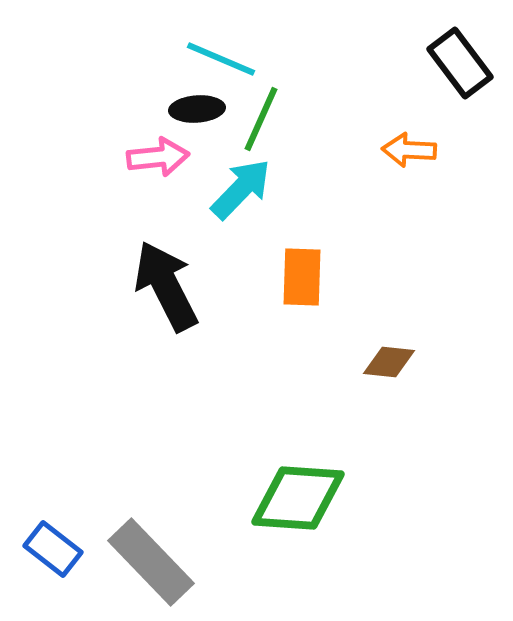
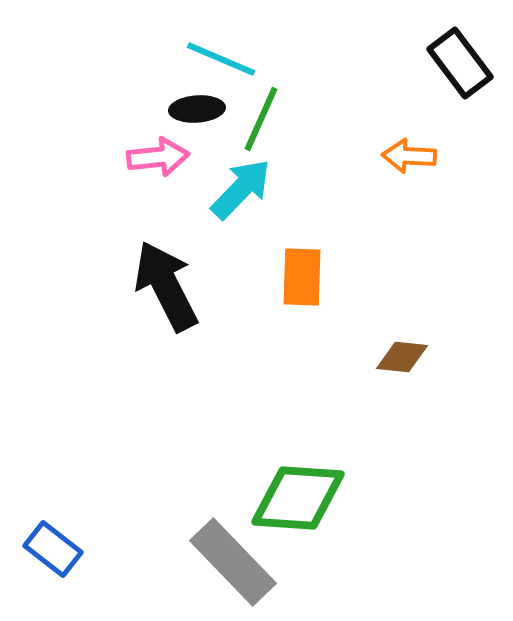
orange arrow: moved 6 px down
brown diamond: moved 13 px right, 5 px up
gray rectangle: moved 82 px right
